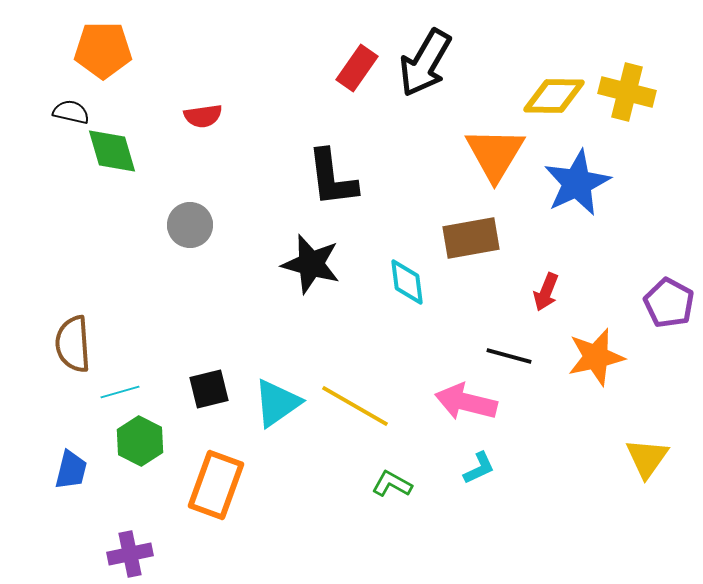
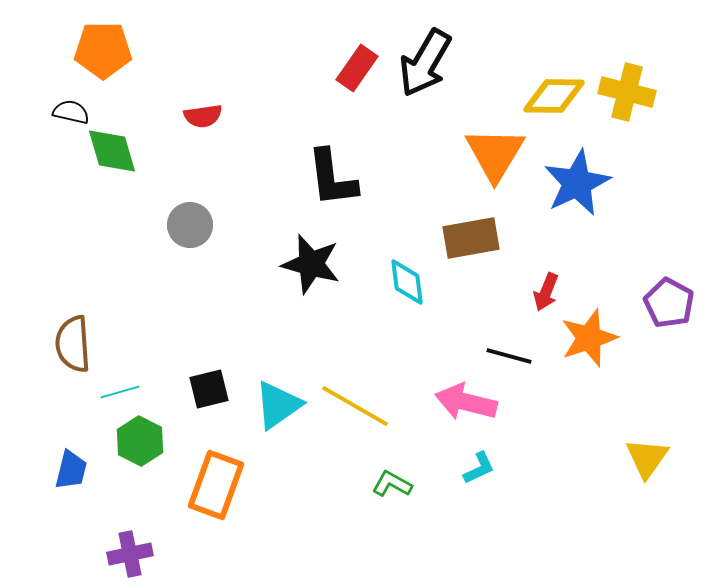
orange star: moved 7 px left, 19 px up; rotated 6 degrees counterclockwise
cyan triangle: moved 1 px right, 2 px down
